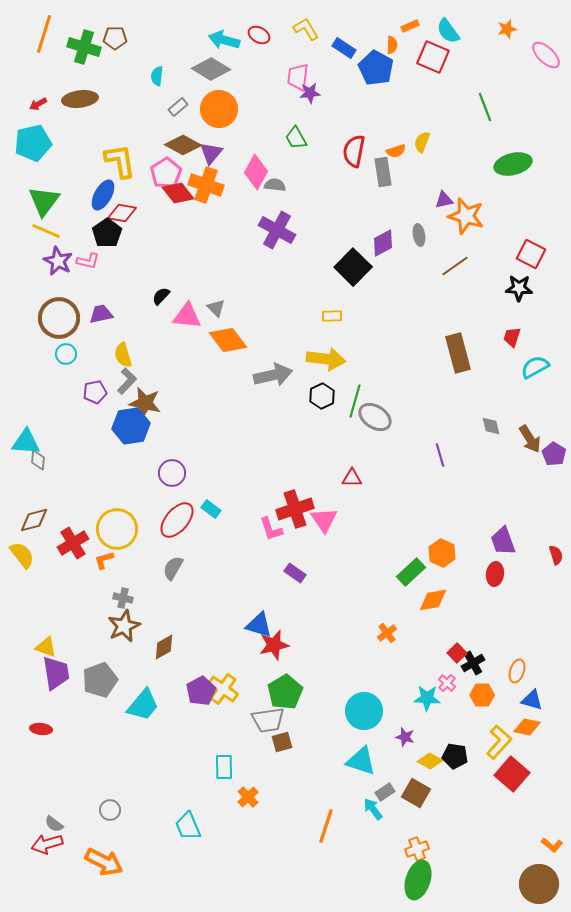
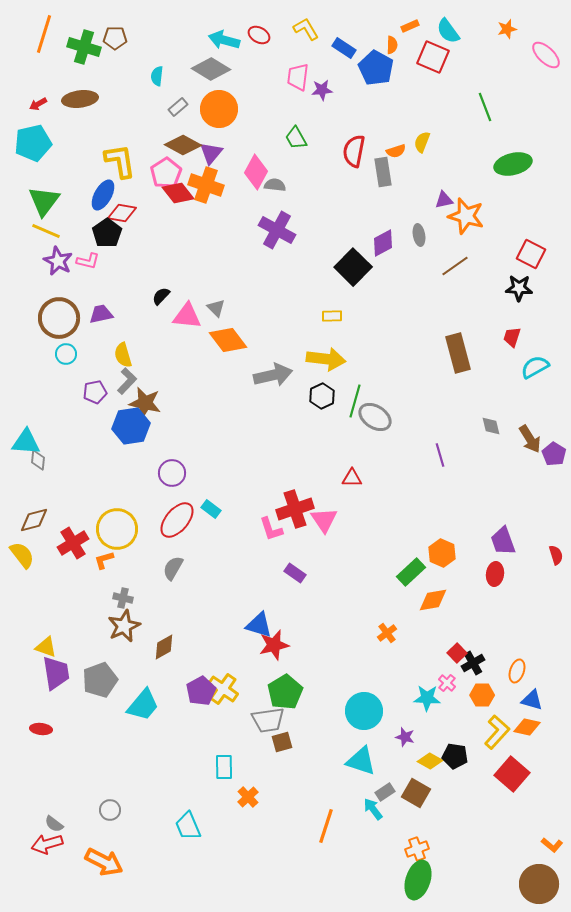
purple star at (310, 93): moved 12 px right, 3 px up
yellow L-shape at (499, 742): moved 2 px left, 10 px up
